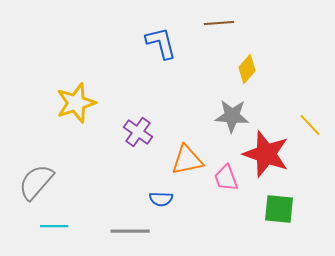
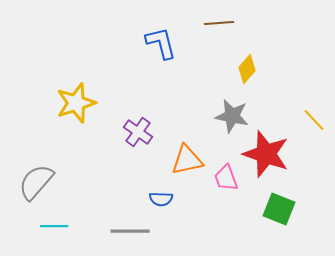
gray star: rotated 8 degrees clockwise
yellow line: moved 4 px right, 5 px up
green square: rotated 16 degrees clockwise
